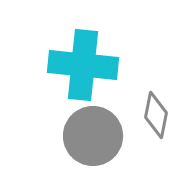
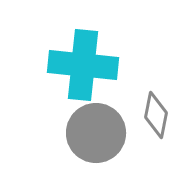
gray circle: moved 3 px right, 3 px up
